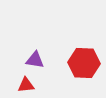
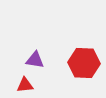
red triangle: moved 1 px left
